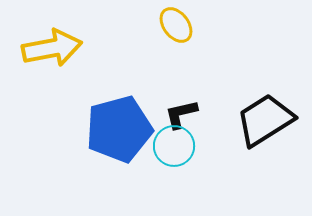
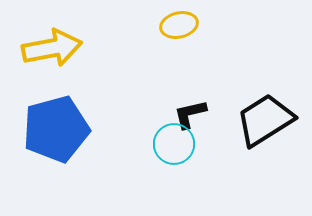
yellow ellipse: moved 3 px right; rotated 66 degrees counterclockwise
black L-shape: moved 9 px right
blue pentagon: moved 63 px left
cyan circle: moved 2 px up
